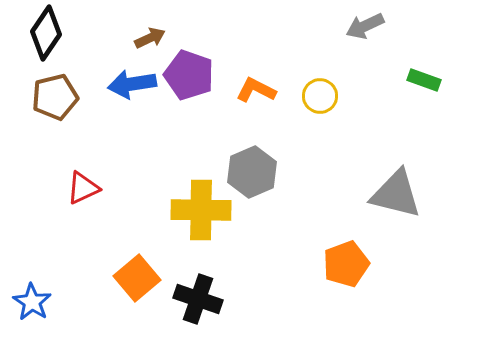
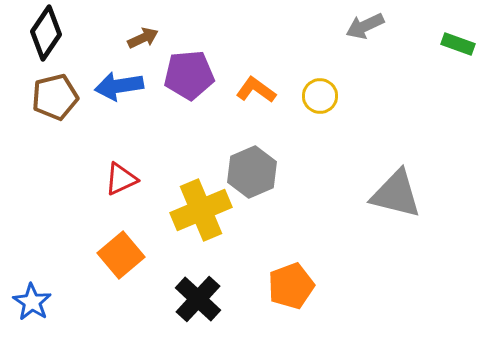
brown arrow: moved 7 px left
purple pentagon: rotated 24 degrees counterclockwise
green rectangle: moved 34 px right, 36 px up
blue arrow: moved 13 px left, 2 px down
orange L-shape: rotated 9 degrees clockwise
red triangle: moved 38 px right, 9 px up
yellow cross: rotated 24 degrees counterclockwise
orange pentagon: moved 55 px left, 22 px down
orange square: moved 16 px left, 23 px up
black cross: rotated 24 degrees clockwise
